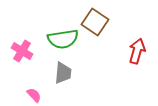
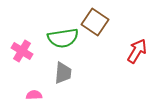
green semicircle: moved 1 px up
red arrow: rotated 15 degrees clockwise
pink semicircle: rotated 49 degrees counterclockwise
